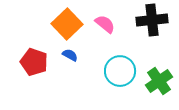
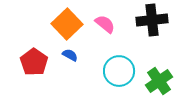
red pentagon: rotated 16 degrees clockwise
cyan circle: moved 1 px left
